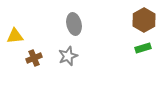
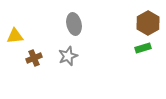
brown hexagon: moved 4 px right, 3 px down
